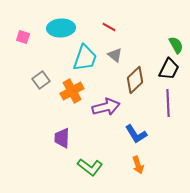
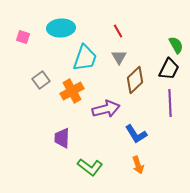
red line: moved 9 px right, 4 px down; rotated 32 degrees clockwise
gray triangle: moved 4 px right, 2 px down; rotated 21 degrees clockwise
purple line: moved 2 px right
purple arrow: moved 2 px down
